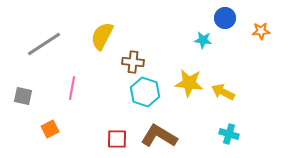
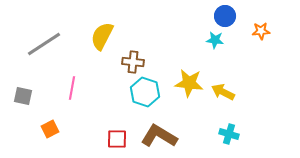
blue circle: moved 2 px up
cyan star: moved 12 px right
